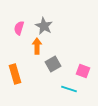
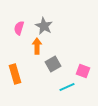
cyan line: moved 2 px left, 2 px up; rotated 42 degrees counterclockwise
